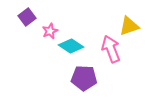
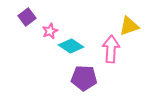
pink arrow: rotated 24 degrees clockwise
